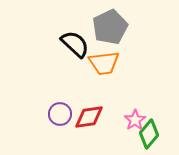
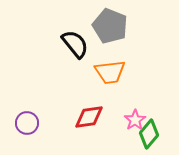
gray pentagon: moved 1 px up; rotated 24 degrees counterclockwise
black semicircle: rotated 8 degrees clockwise
orange trapezoid: moved 6 px right, 9 px down
purple circle: moved 33 px left, 9 px down
